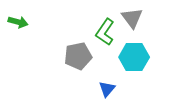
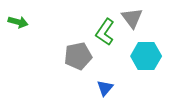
cyan hexagon: moved 12 px right, 1 px up
blue triangle: moved 2 px left, 1 px up
